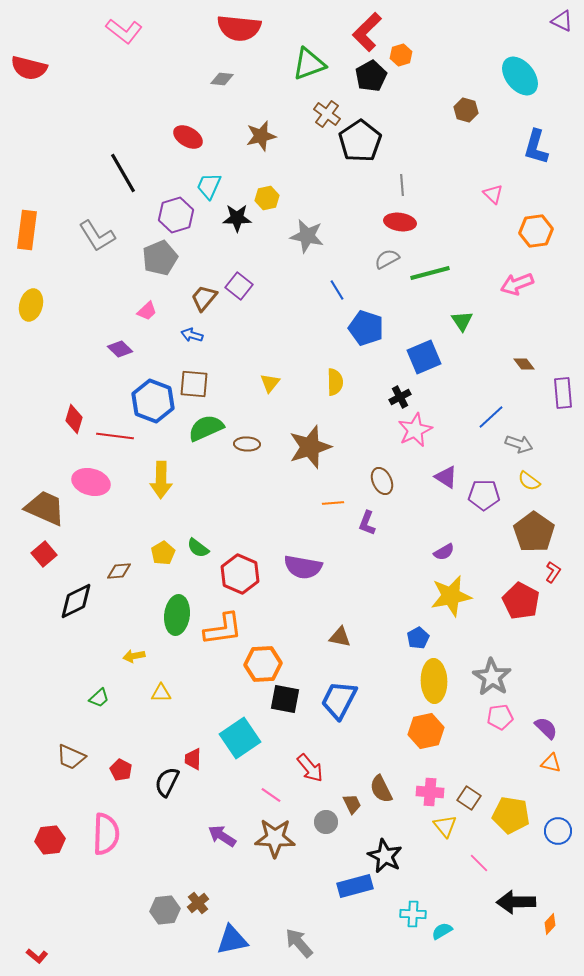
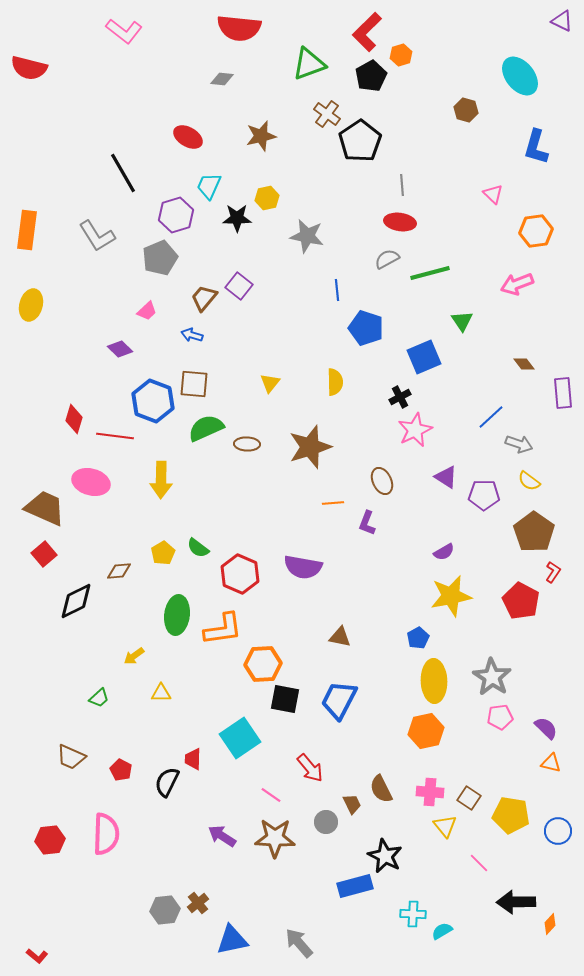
blue line at (337, 290): rotated 25 degrees clockwise
yellow arrow at (134, 656): rotated 25 degrees counterclockwise
